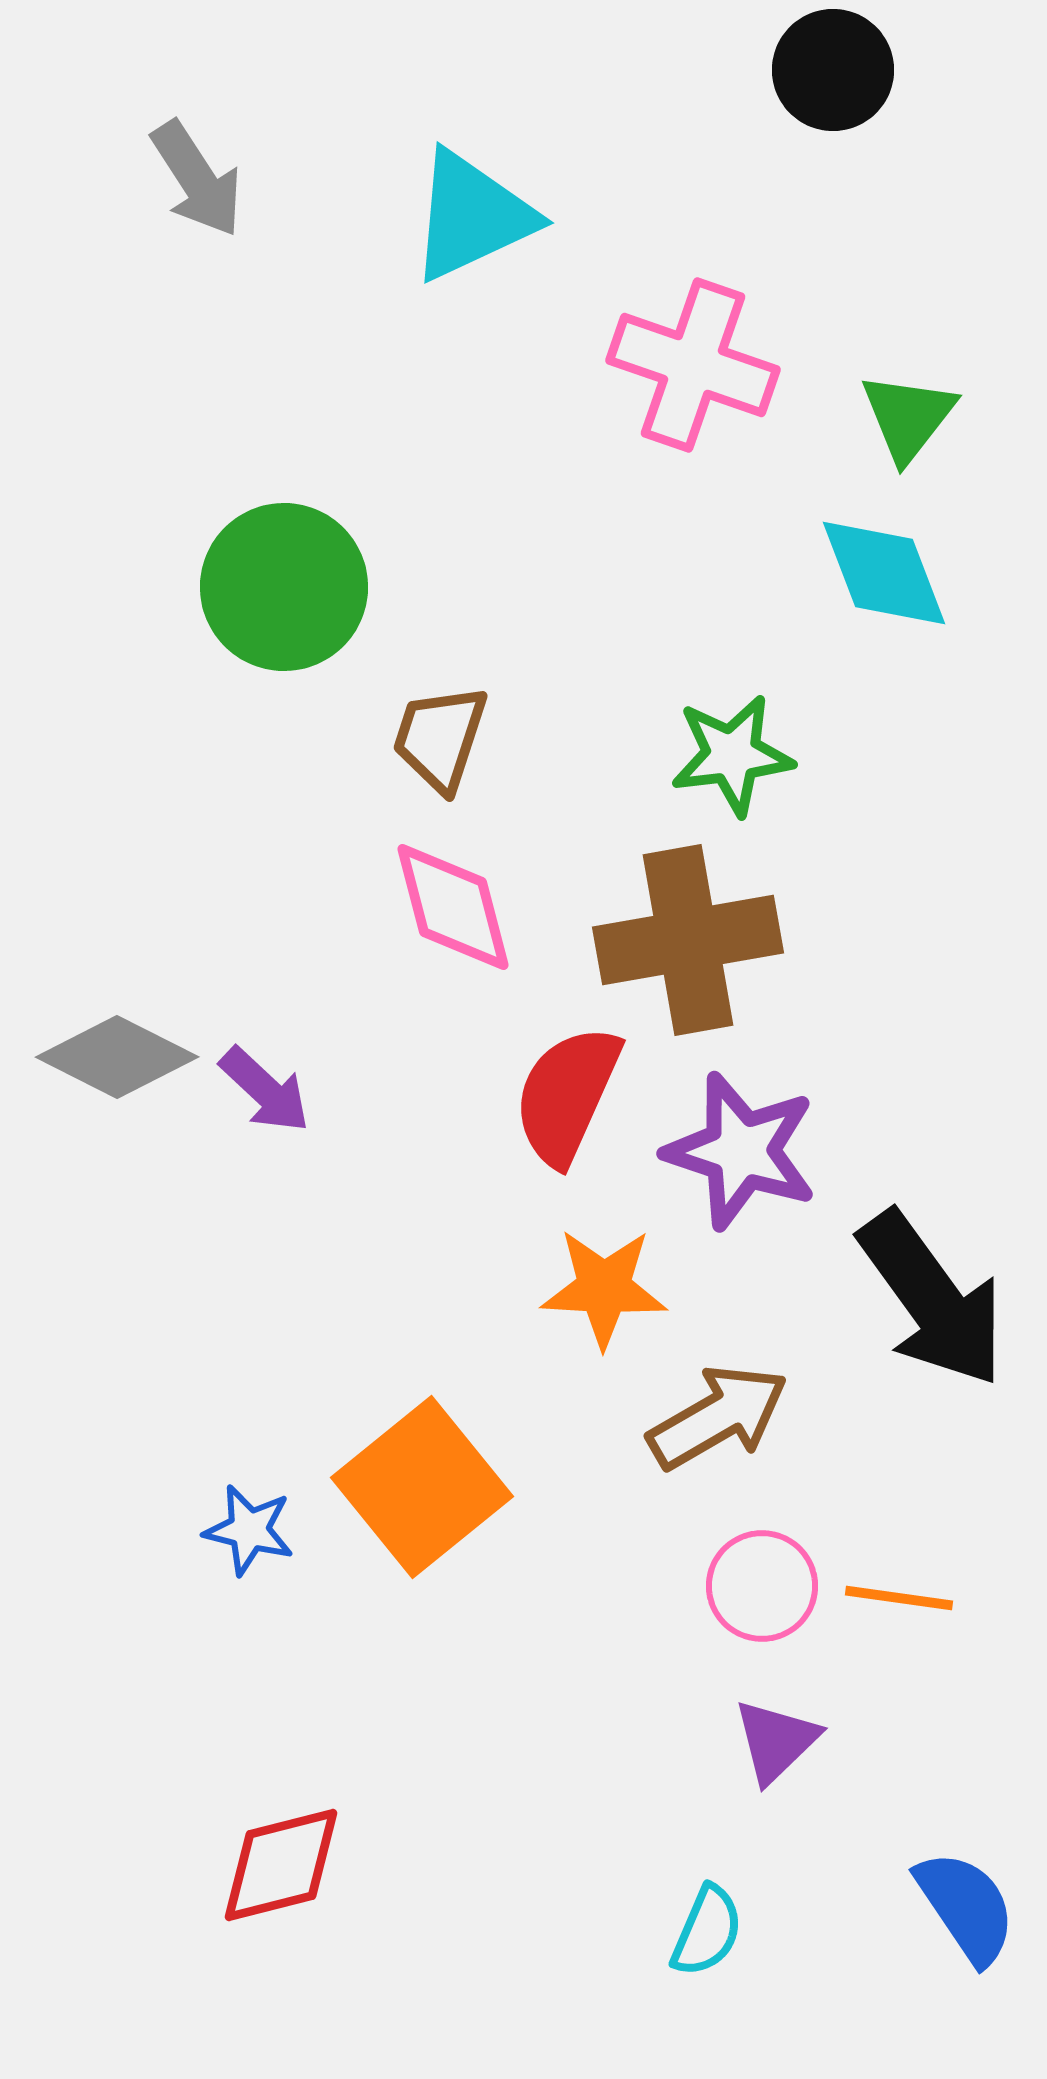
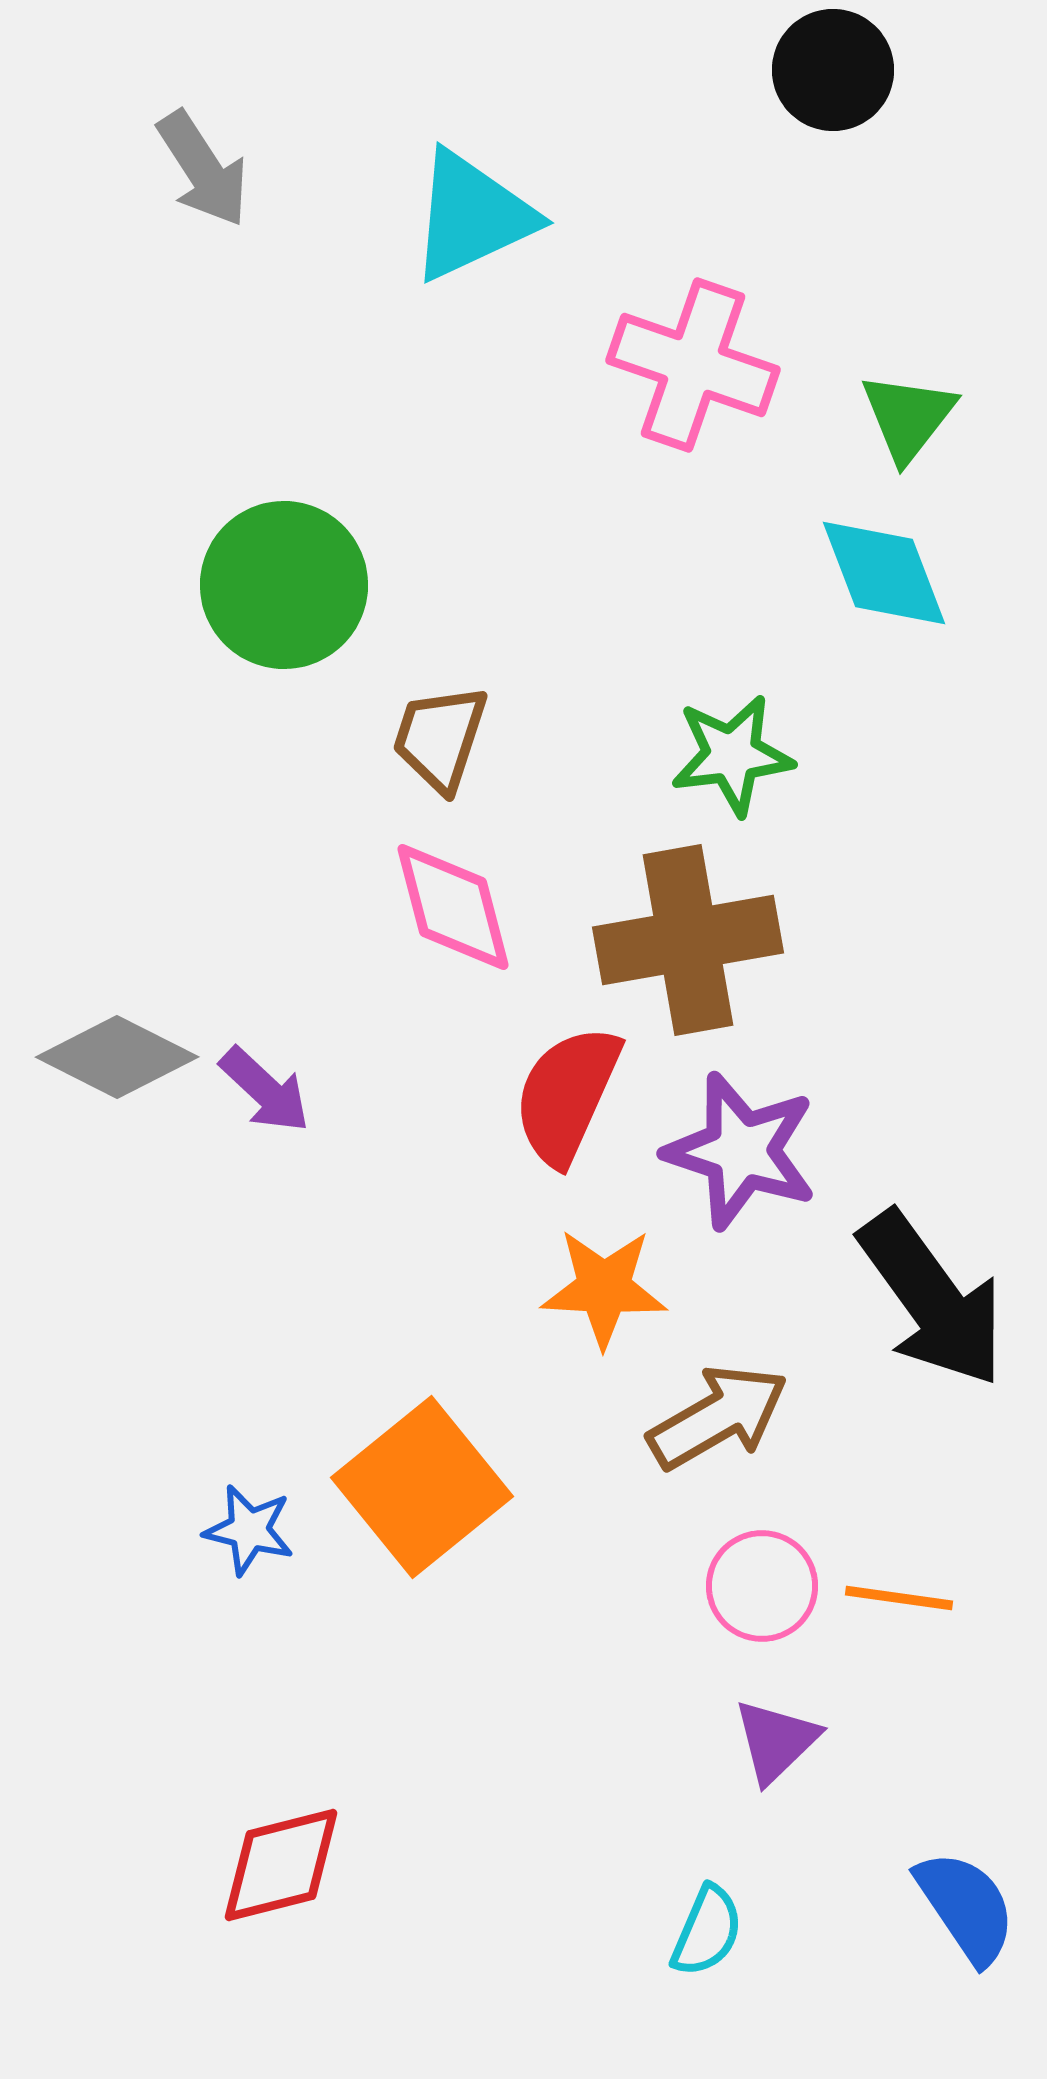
gray arrow: moved 6 px right, 10 px up
green circle: moved 2 px up
